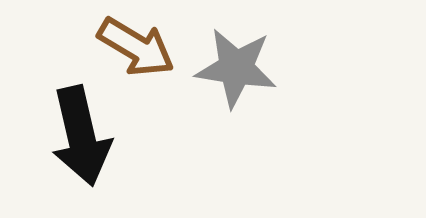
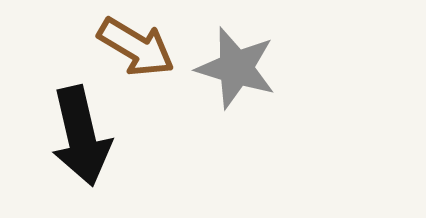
gray star: rotated 8 degrees clockwise
